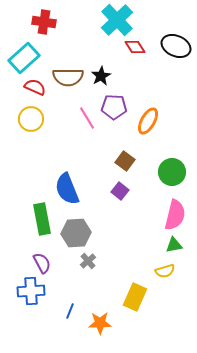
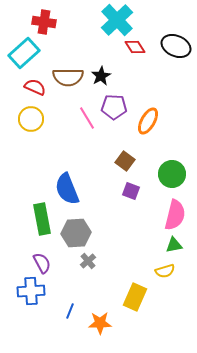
cyan rectangle: moved 5 px up
green circle: moved 2 px down
purple square: moved 11 px right; rotated 18 degrees counterclockwise
